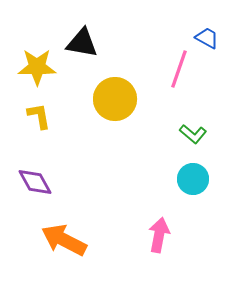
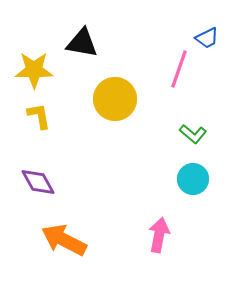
blue trapezoid: rotated 125 degrees clockwise
yellow star: moved 3 px left, 3 px down
purple diamond: moved 3 px right
